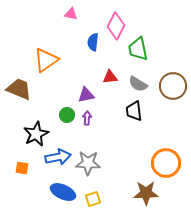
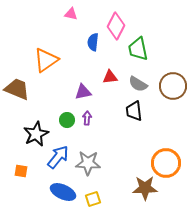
brown trapezoid: moved 2 px left
purple triangle: moved 3 px left, 3 px up
green circle: moved 5 px down
blue arrow: rotated 40 degrees counterclockwise
orange square: moved 1 px left, 3 px down
brown star: moved 1 px left, 5 px up
